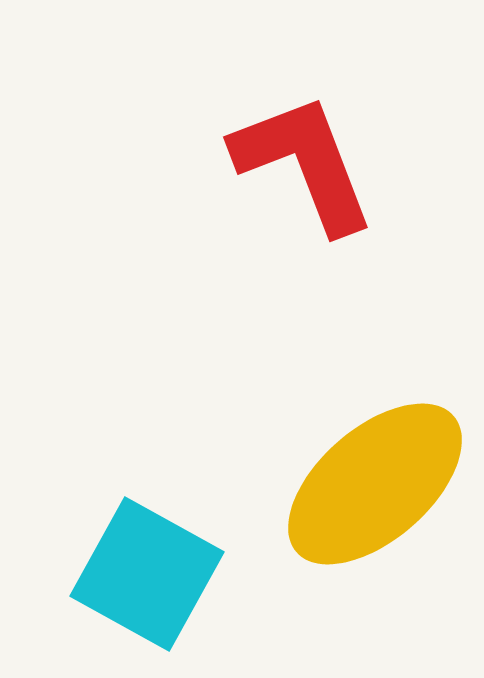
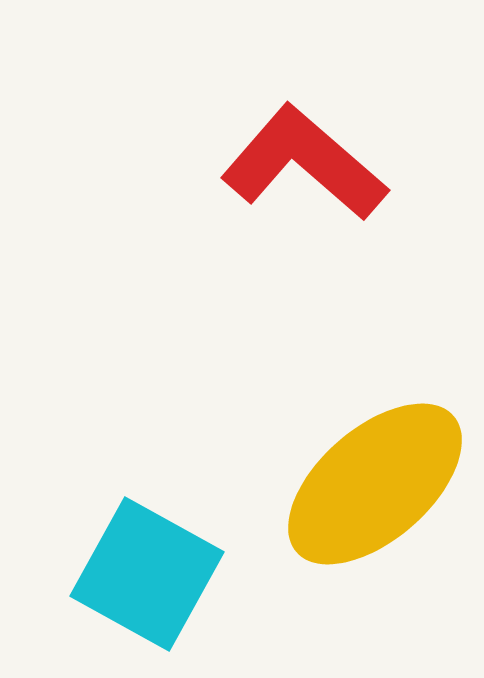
red L-shape: rotated 28 degrees counterclockwise
